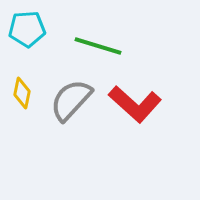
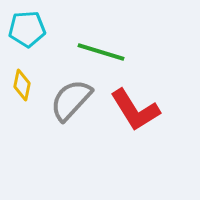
green line: moved 3 px right, 6 px down
yellow diamond: moved 8 px up
red L-shape: moved 6 px down; rotated 16 degrees clockwise
